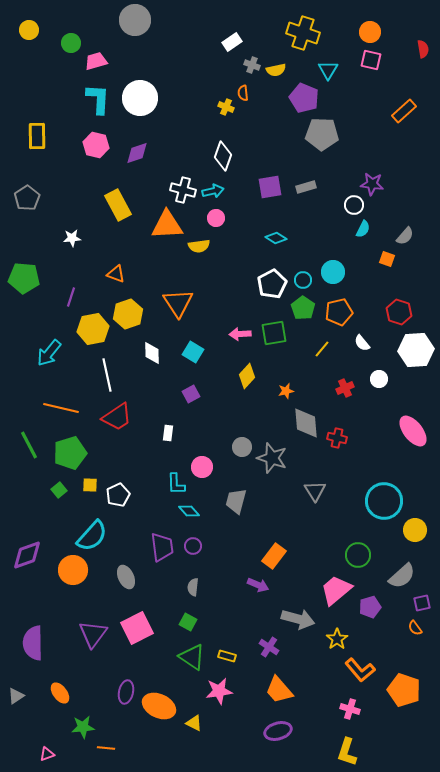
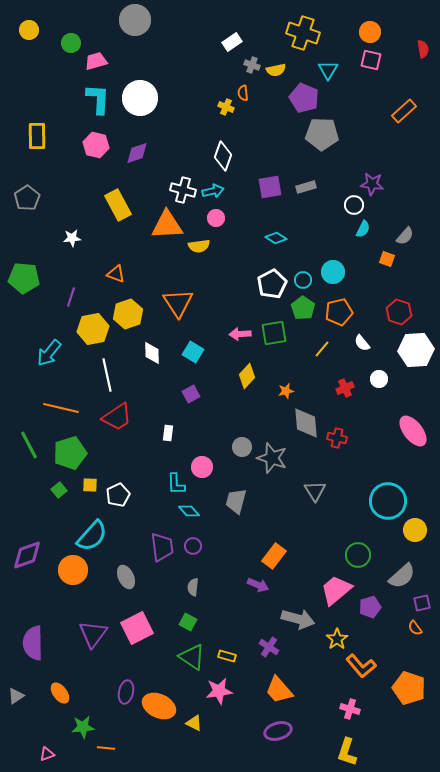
cyan circle at (384, 501): moved 4 px right
orange L-shape at (360, 670): moved 1 px right, 4 px up
orange pentagon at (404, 690): moved 5 px right, 2 px up
